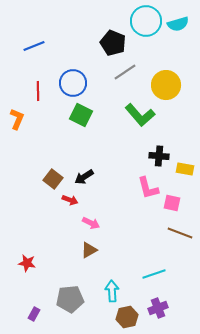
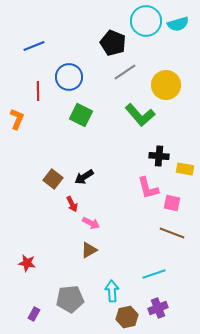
blue circle: moved 4 px left, 6 px up
red arrow: moved 2 px right, 4 px down; rotated 42 degrees clockwise
brown line: moved 8 px left
